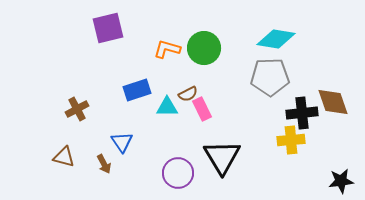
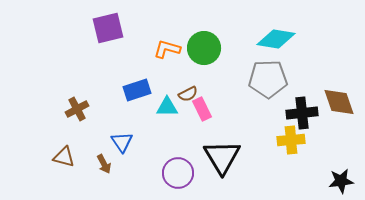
gray pentagon: moved 2 px left, 2 px down
brown diamond: moved 6 px right
